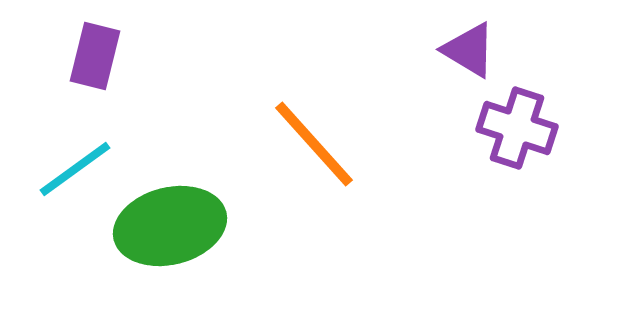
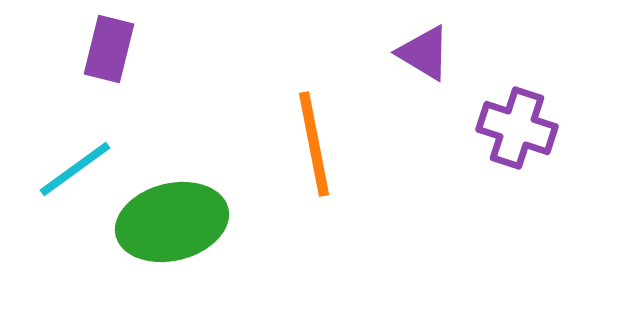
purple triangle: moved 45 px left, 3 px down
purple rectangle: moved 14 px right, 7 px up
orange line: rotated 31 degrees clockwise
green ellipse: moved 2 px right, 4 px up
